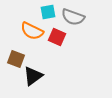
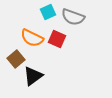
cyan square: rotated 14 degrees counterclockwise
orange semicircle: moved 7 px down
red square: moved 2 px down
brown square: rotated 30 degrees clockwise
